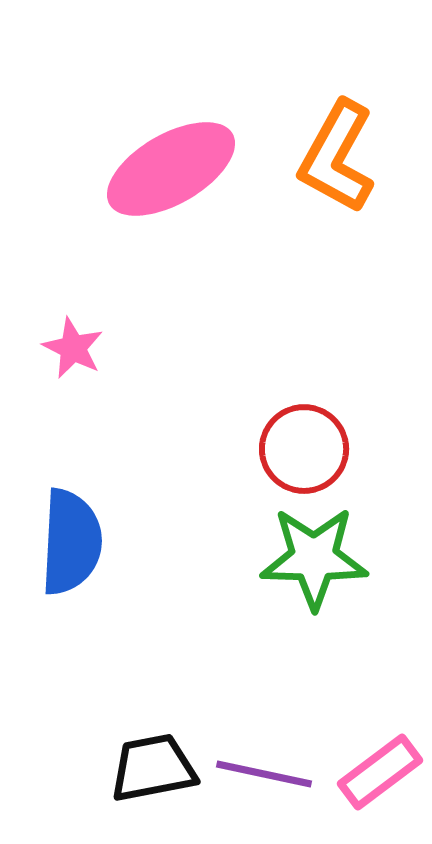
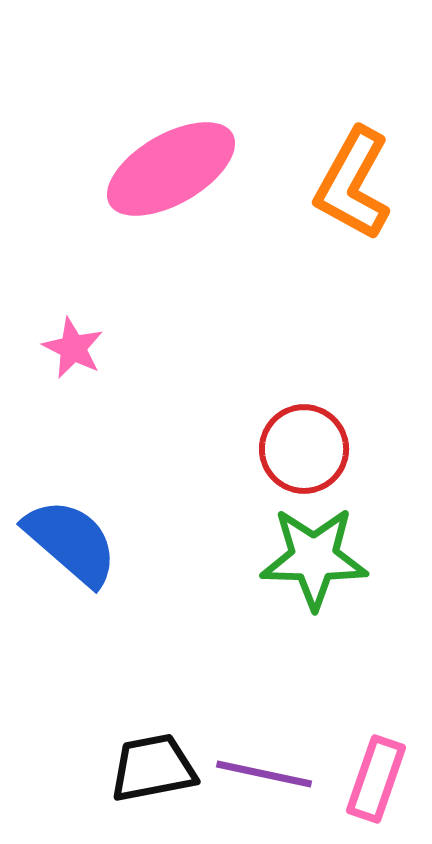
orange L-shape: moved 16 px right, 27 px down
blue semicircle: rotated 52 degrees counterclockwise
pink rectangle: moved 4 px left, 7 px down; rotated 34 degrees counterclockwise
